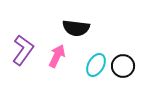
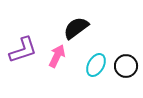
black semicircle: rotated 136 degrees clockwise
purple L-shape: rotated 36 degrees clockwise
black circle: moved 3 px right
